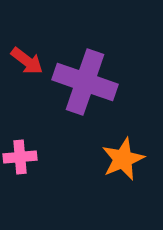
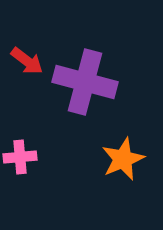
purple cross: rotated 4 degrees counterclockwise
